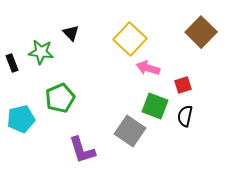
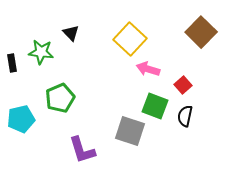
black rectangle: rotated 12 degrees clockwise
pink arrow: moved 1 px down
red square: rotated 24 degrees counterclockwise
gray square: rotated 16 degrees counterclockwise
